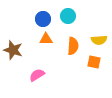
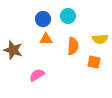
yellow semicircle: moved 1 px right, 1 px up
